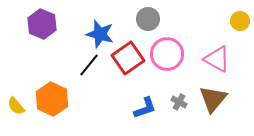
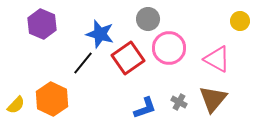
pink circle: moved 2 px right, 6 px up
black line: moved 6 px left, 2 px up
yellow semicircle: moved 1 px up; rotated 96 degrees counterclockwise
